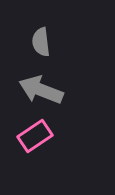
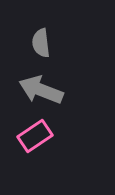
gray semicircle: moved 1 px down
